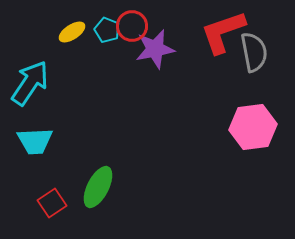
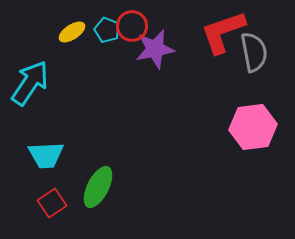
cyan trapezoid: moved 11 px right, 14 px down
